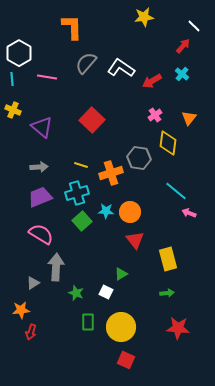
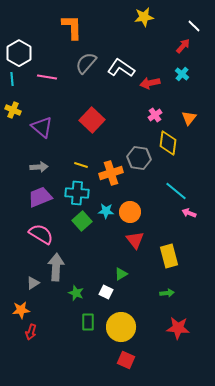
red arrow at (152, 81): moved 2 px left, 2 px down; rotated 18 degrees clockwise
cyan cross at (77, 193): rotated 20 degrees clockwise
yellow rectangle at (168, 259): moved 1 px right, 3 px up
